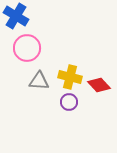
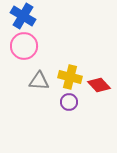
blue cross: moved 7 px right
pink circle: moved 3 px left, 2 px up
